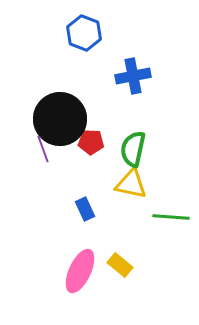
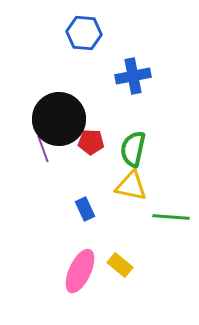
blue hexagon: rotated 16 degrees counterclockwise
black circle: moved 1 px left
yellow triangle: moved 2 px down
